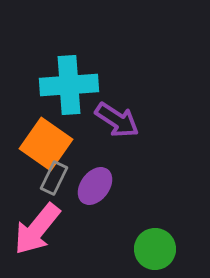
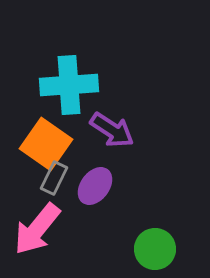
purple arrow: moved 5 px left, 10 px down
